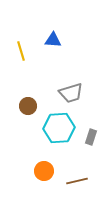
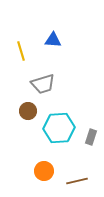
gray trapezoid: moved 28 px left, 9 px up
brown circle: moved 5 px down
